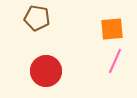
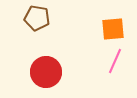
orange square: moved 1 px right
red circle: moved 1 px down
